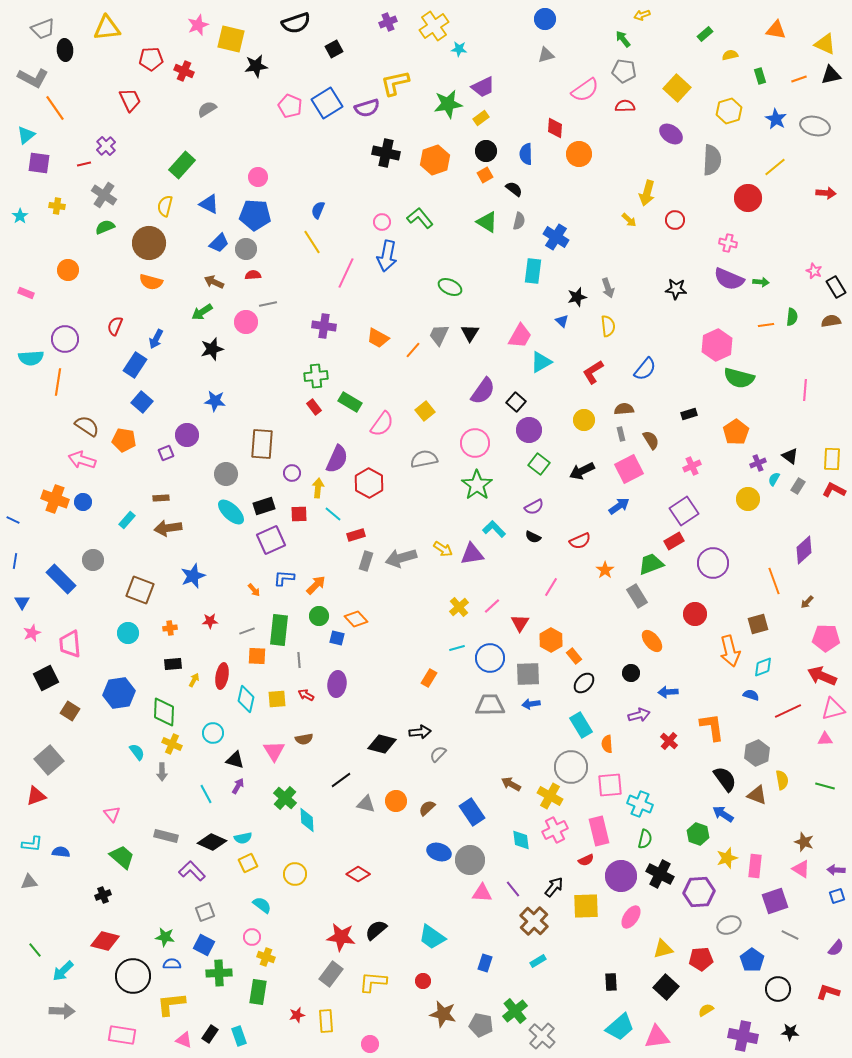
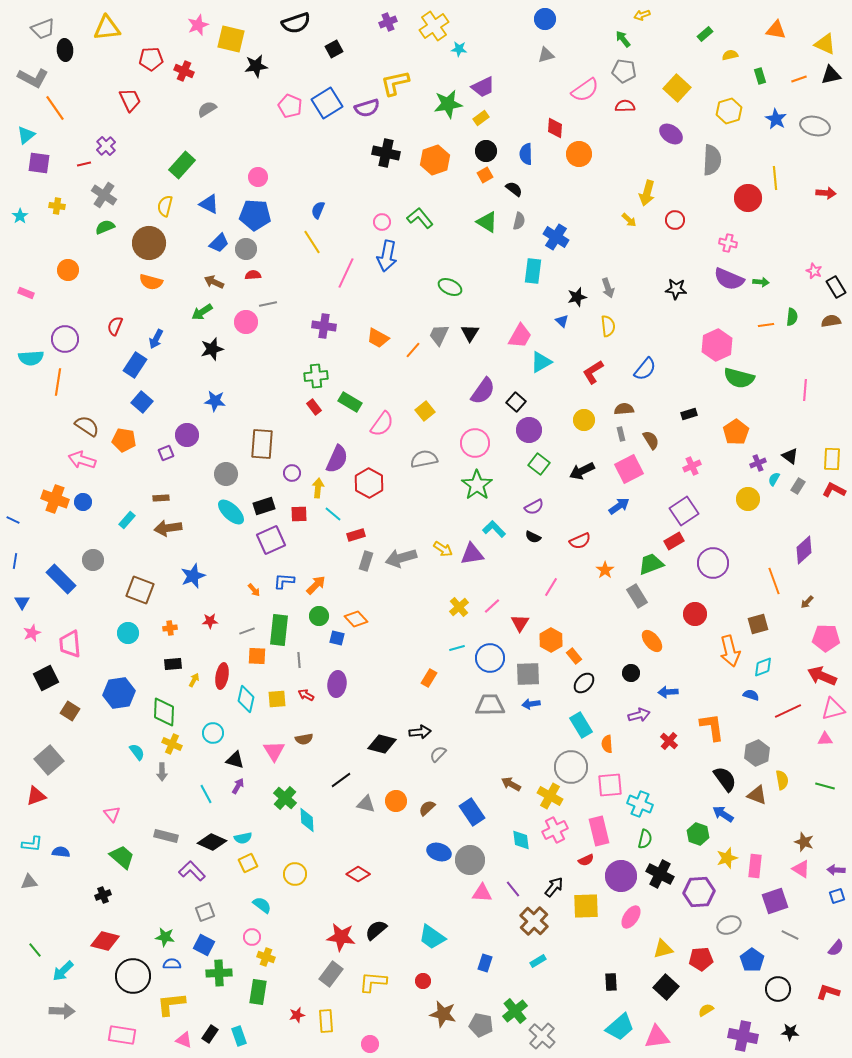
yellow line at (775, 167): moved 11 px down; rotated 55 degrees counterclockwise
blue L-shape at (284, 578): moved 3 px down
